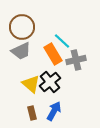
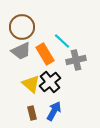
orange rectangle: moved 8 px left
